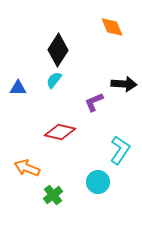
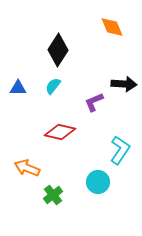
cyan semicircle: moved 1 px left, 6 px down
